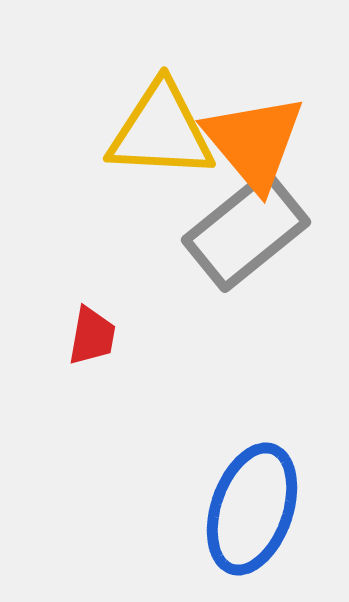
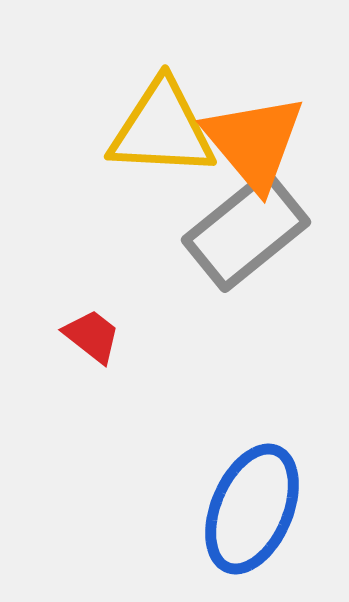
yellow triangle: moved 1 px right, 2 px up
red trapezoid: rotated 62 degrees counterclockwise
blue ellipse: rotated 4 degrees clockwise
